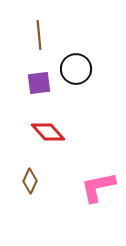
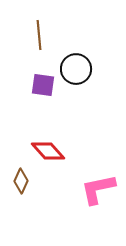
purple square: moved 4 px right, 2 px down; rotated 15 degrees clockwise
red diamond: moved 19 px down
brown diamond: moved 9 px left
pink L-shape: moved 2 px down
